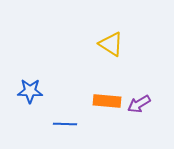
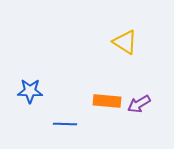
yellow triangle: moved 14 px right, 2 px up
